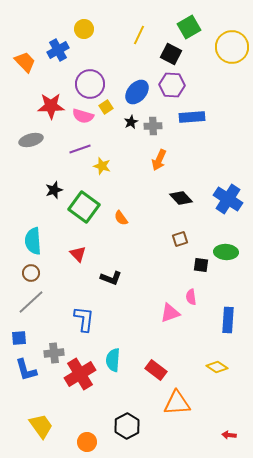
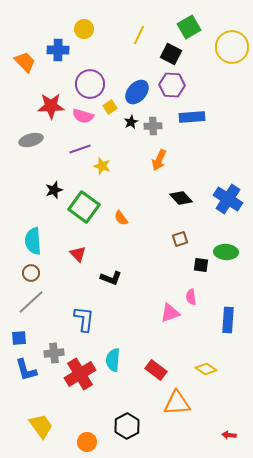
blue cross at (58, 50): rotated 30 degrees clockwise
yellow square at (106, 107): moved 4 px right
yellow diamond at (217, 367): moved 11 px left, 2 px down
